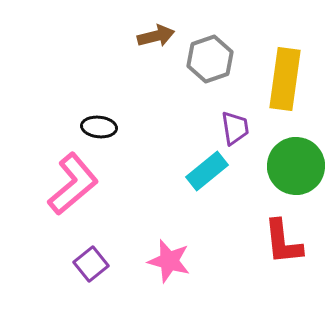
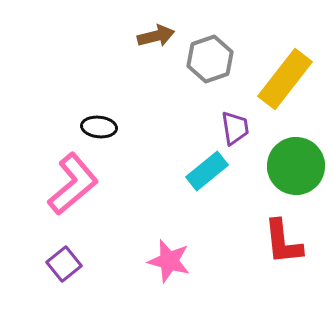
yellow rectangle: rotated 30 degrees clockwise
purple square: moved 27 px left
